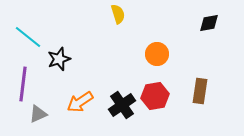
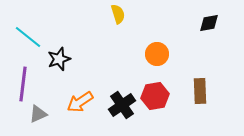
brown rectangle: rotated 10 degrees counterclockwise
